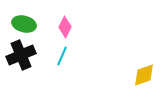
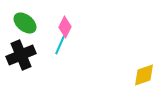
green ellipse: moved 1 px right, 1 px up; rotated 25 degrees clockwise
cyan line: moved 2 px left, 11 px up
